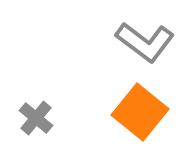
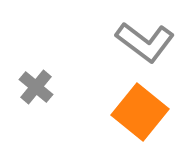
gray cross: moved 31 px up
